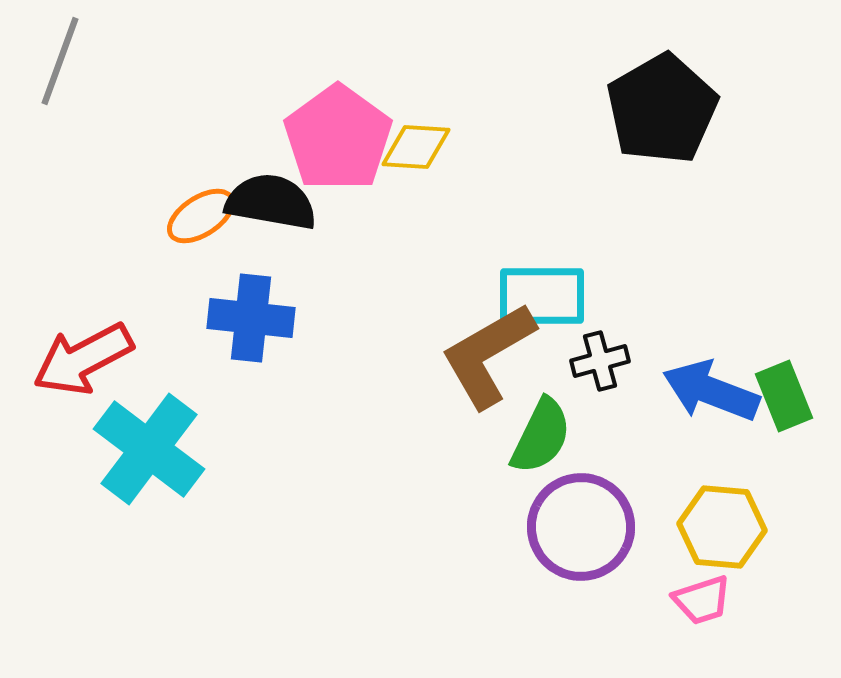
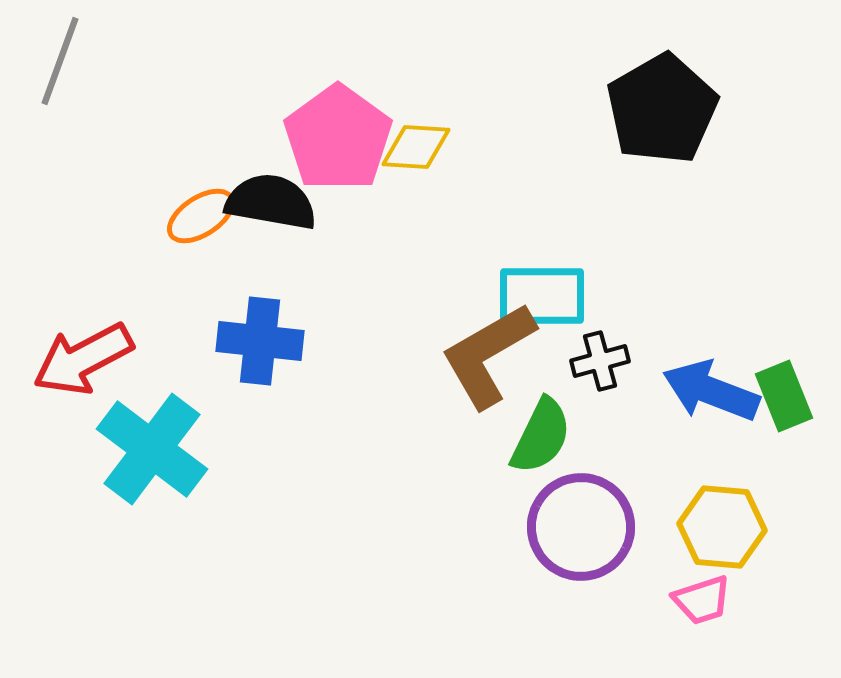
blue cross: moved 9 px right, 23 px down
cyan cross: moved 3 px right
